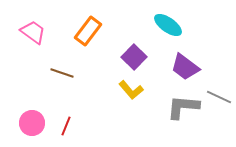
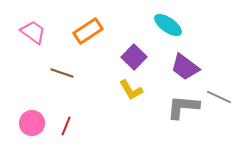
orange rectangle: rotated 20 degrees clockwise
yellow L-shape: rotated 10 degrees clockwise
